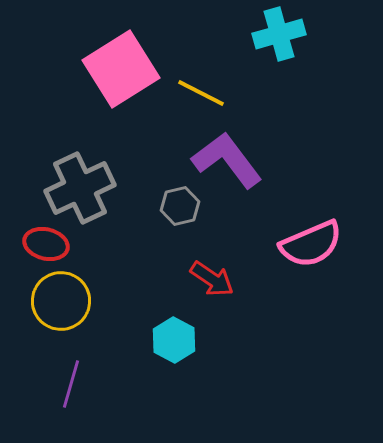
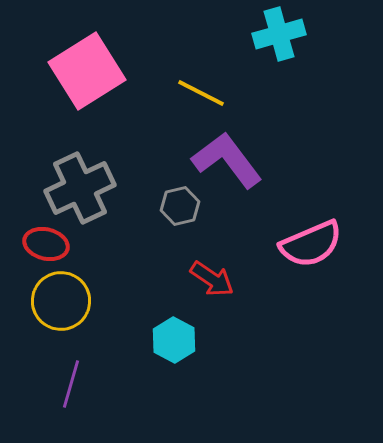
pink square: moved 34 px left, 2 px down
